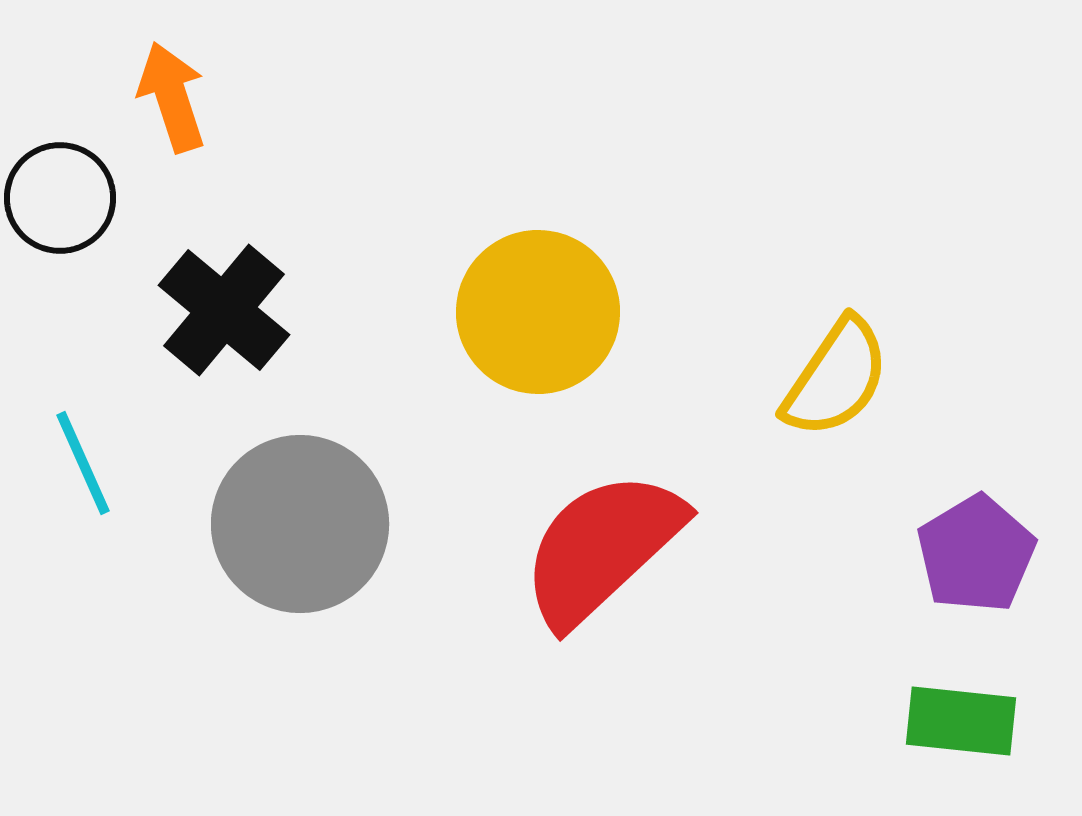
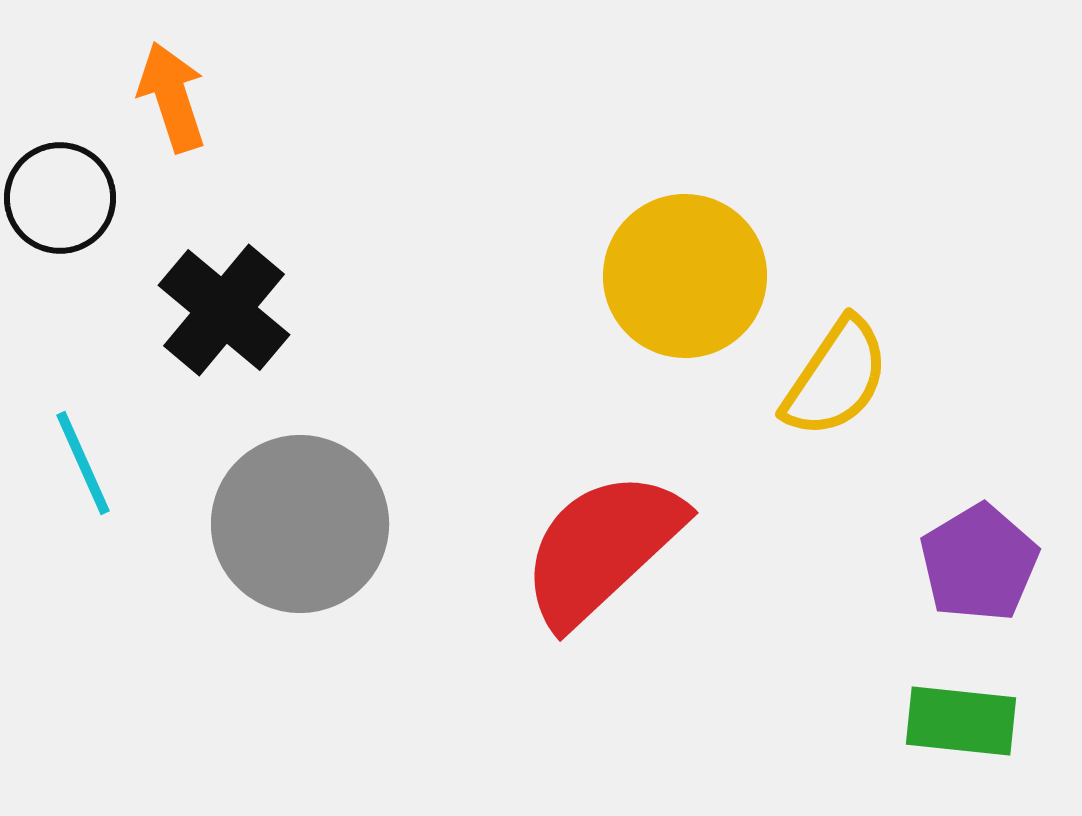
yellow circle: moved 147 px right, 36 px up
purple pentagon: moved 3 px right, 9 px down
